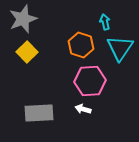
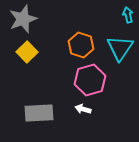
cyan arrow: moved 23 px right, 7 px up
pink hexagon: moved 1 px up; rotated 12 degrees counterclockwise
